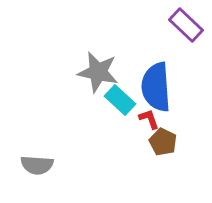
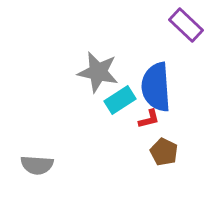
cyan rectangle: rotated 76 degrees counterclockwise
red L-shape: rotated 95 degrees clockwise
brown pentagon: moved 1 px right, 10 px down
